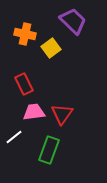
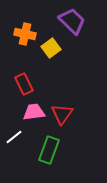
purple trapezoid: moved 1 px left
